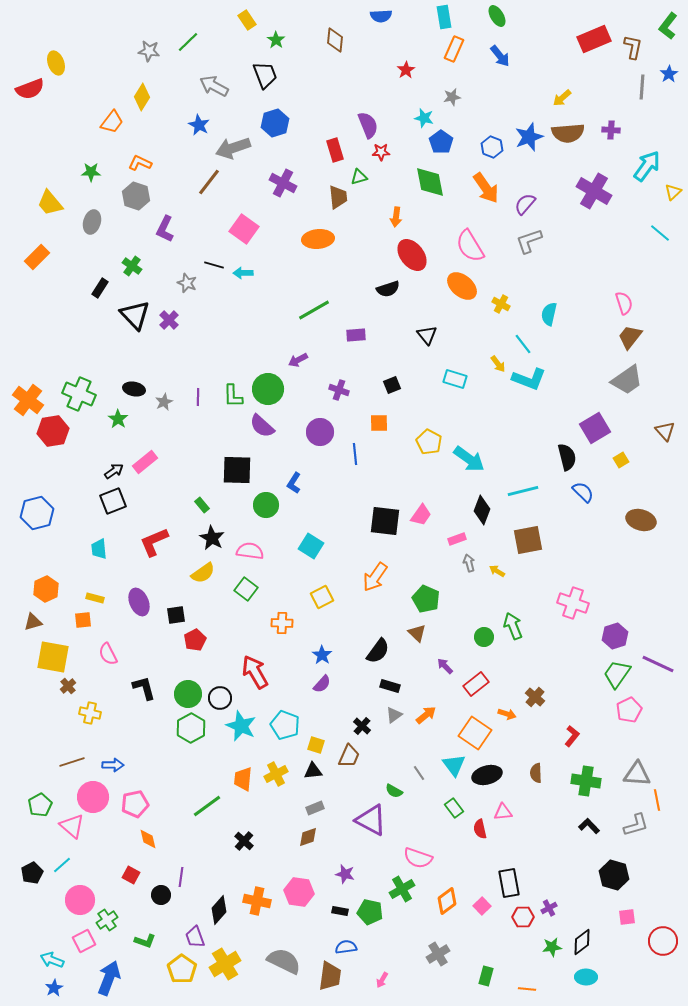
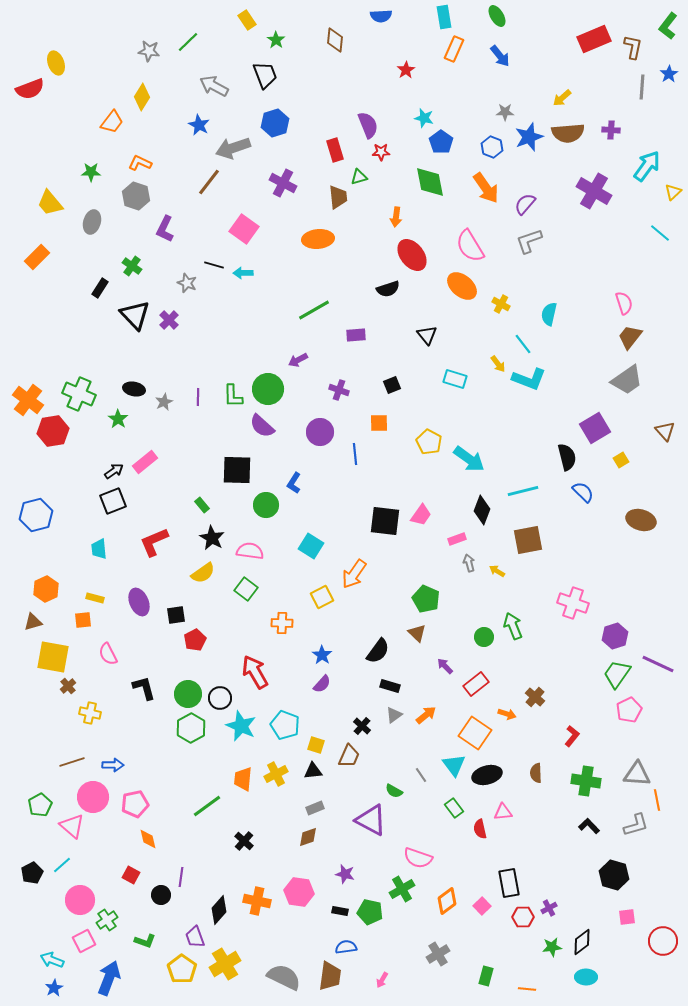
gray star at (452, 97): moved 53 px right, 15 px down; rotated 12 degrees clockwise
blue hexagon at (37, 513): moved 1 px left, 2 px down
orange arrow at (375, 577): moved 21 px left, 3 px up
gray line at (419, 773): moved 2 px right, 2 px down
gray semicircle at (284, 961): moved 16 px down
